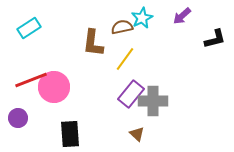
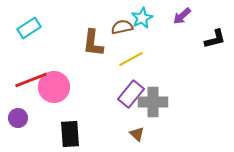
yellow line: moved 6 px right; rotated 25 degrees clockwise
gray cross: moved 1 px down
